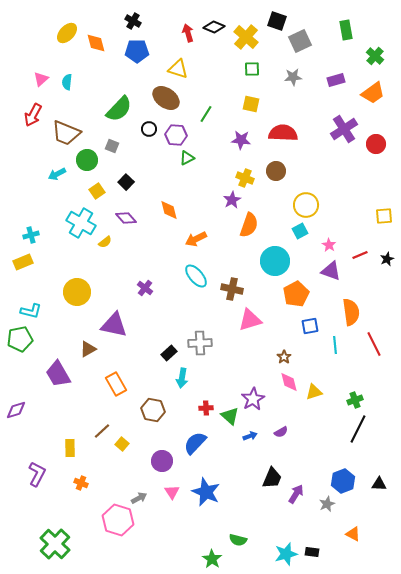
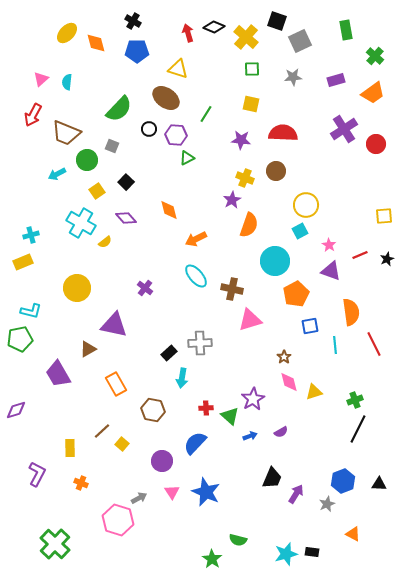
yellow circle at (77, 292): moved 4 px up
